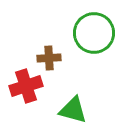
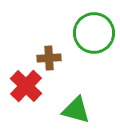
red cross: rotated 28 degrees counterclockwise
green triangle: moved 3 px right
